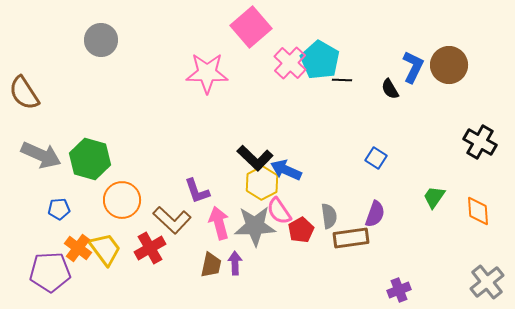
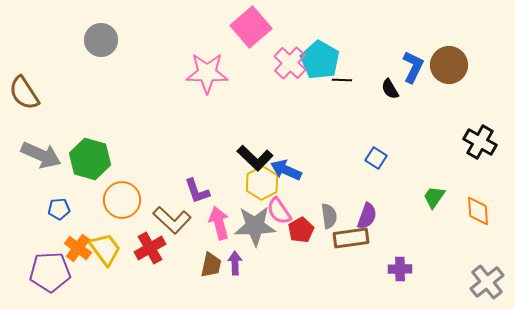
purple semicircle: moved 8 px left, 2 px down
purple cross: moved 1 px right, 21 px up; rotated 20 degrees clockwise
